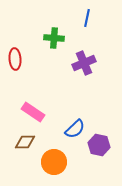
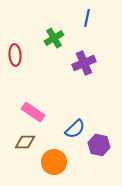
green cross: rotated 36 degrees counterclockwise
red ellipse: moved 4 px up
